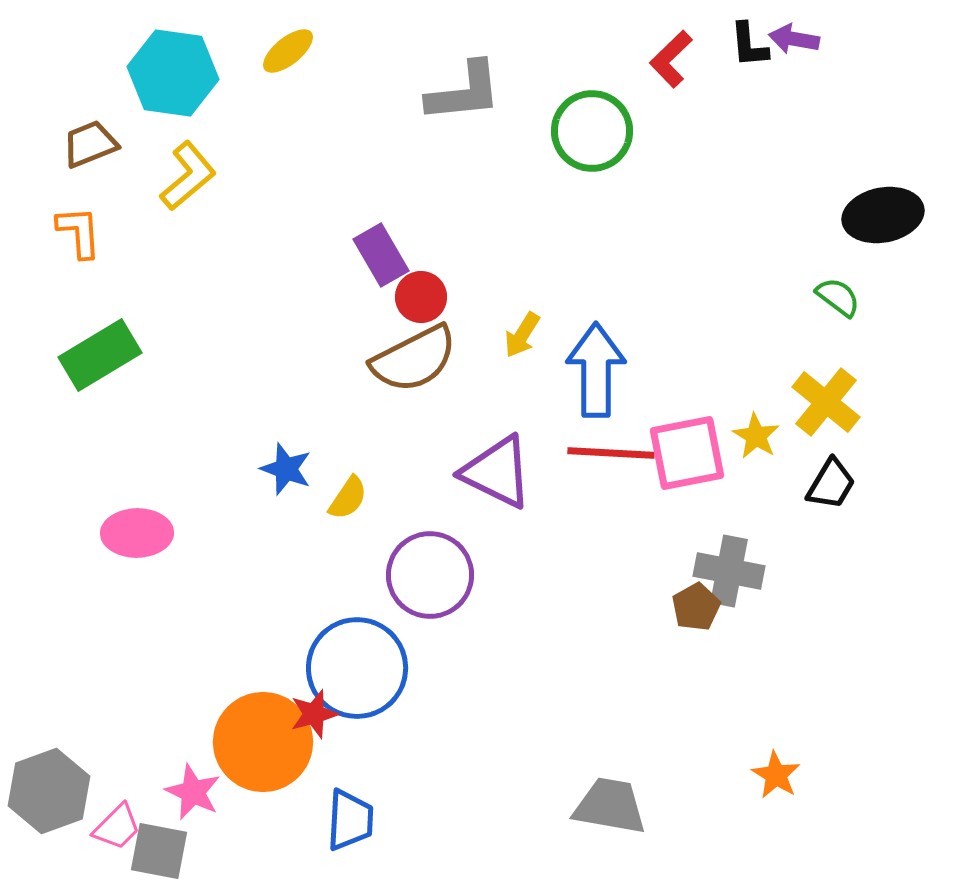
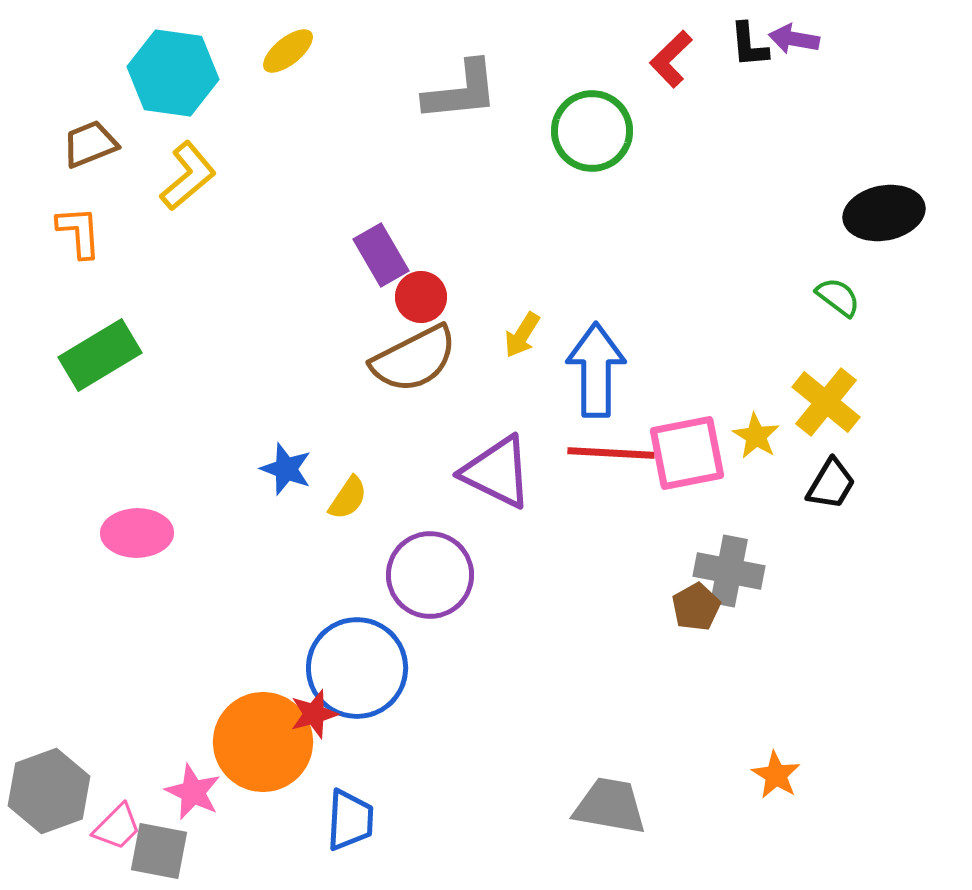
gray L-shape: moved 3 px left, 1 px up
black ellipse: moved 1 px right, 2 px up
